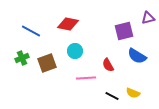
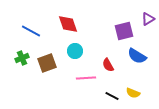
purple triangle: moved 1 px down; rotated 16 degrees counterclockwise
red diamond: rotated 60 degrees clockwise
